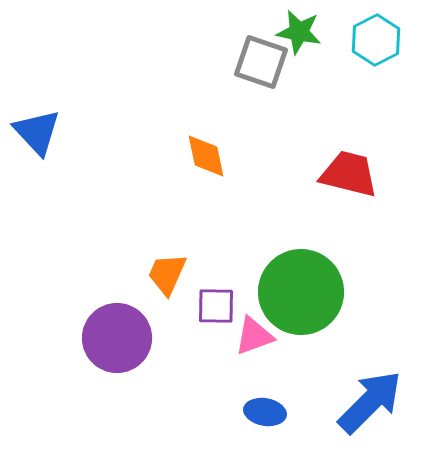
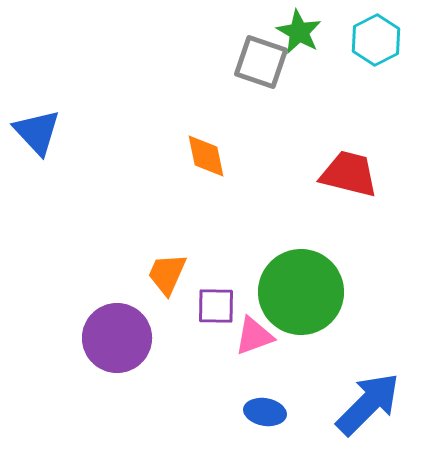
green star: rotated 18 degrees clockwise
blue arrow: moved 2 px left, 2 px down
